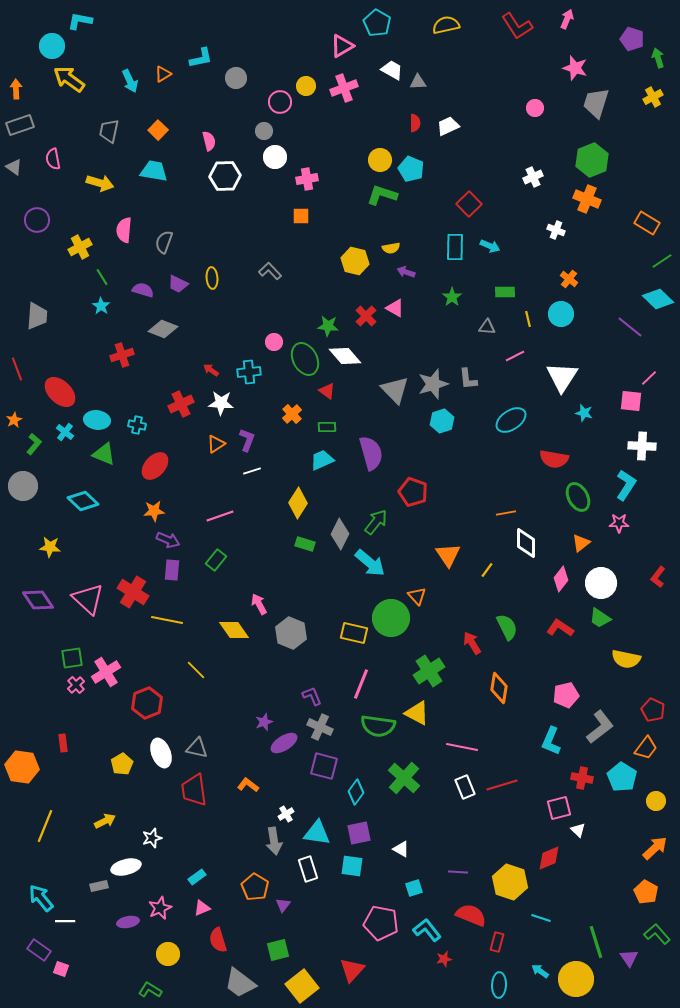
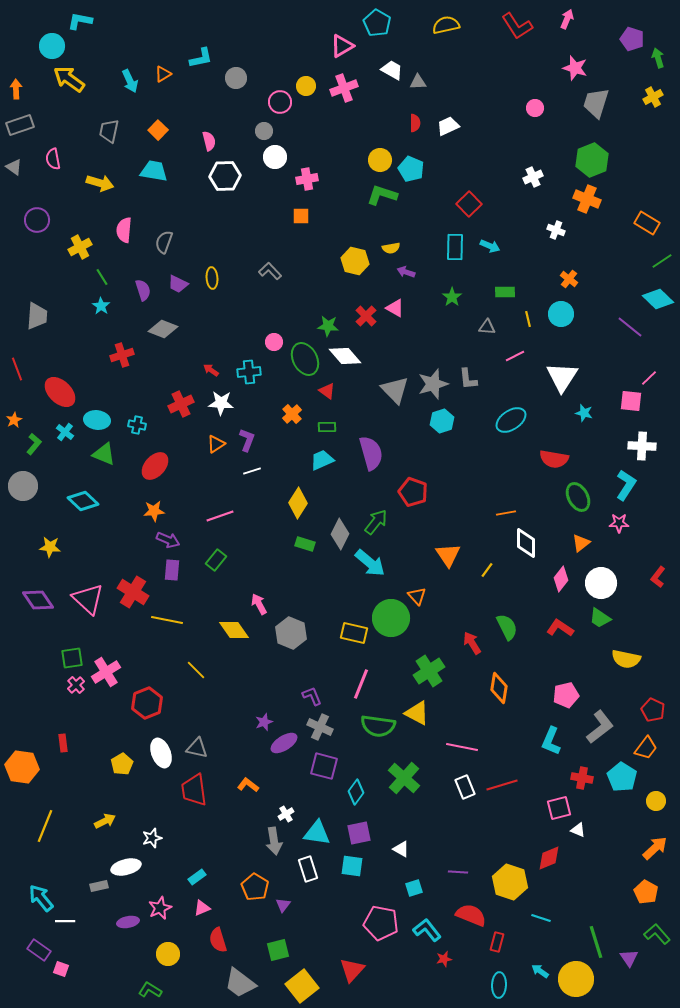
purple semicircle at (143, 290): rotated 55 degrees clockwise
white triangle at (578, 830): rotated 21 degrees counterclockwise
